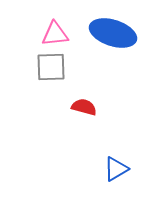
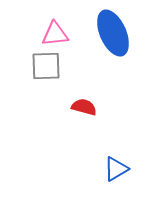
blue ellipse: rotated 48 degrees clockwise
gray square: moved 5 px left, 1 px up
